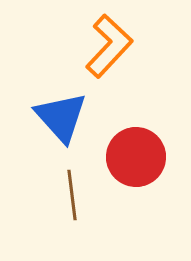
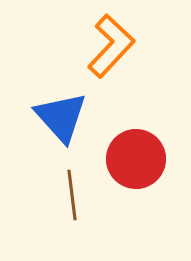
orange L-shape: moved 2 px right
red circle: moved 2 px down
